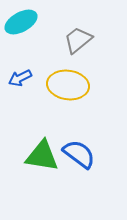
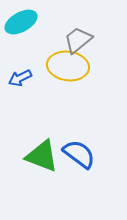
yellow ellipse: moved 19 px up
green triangle: rotated 12 degrees clockwise
